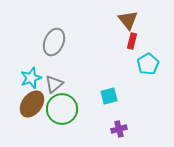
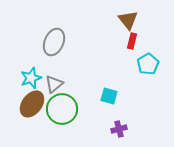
cyan square: rotated 30 degrees clockwise
